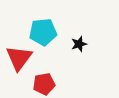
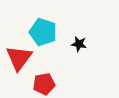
cyan pentagon: rotated 24 degrees clockwise
black star: rotated 28 degrees clockwise
